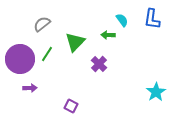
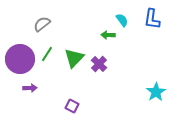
green triangle: moved 1 px left, 16 px down
purple square: moved 1 px right
